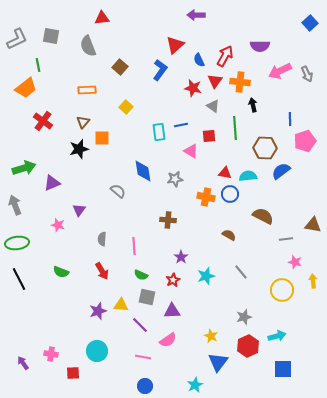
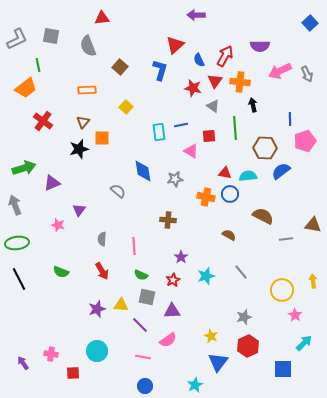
blue L-shape at (160, 70): rotated 20 degrees counterclockwise
pink star at (295, 262): moved 53 px down; rotated 16 degrees clockwise
purple star at (98, 311): moved 1 px left, 2 px up
cyan arrow at (277, 336): moved 27 px right, 7 px down; rotated 30 degrees counterclockwise
